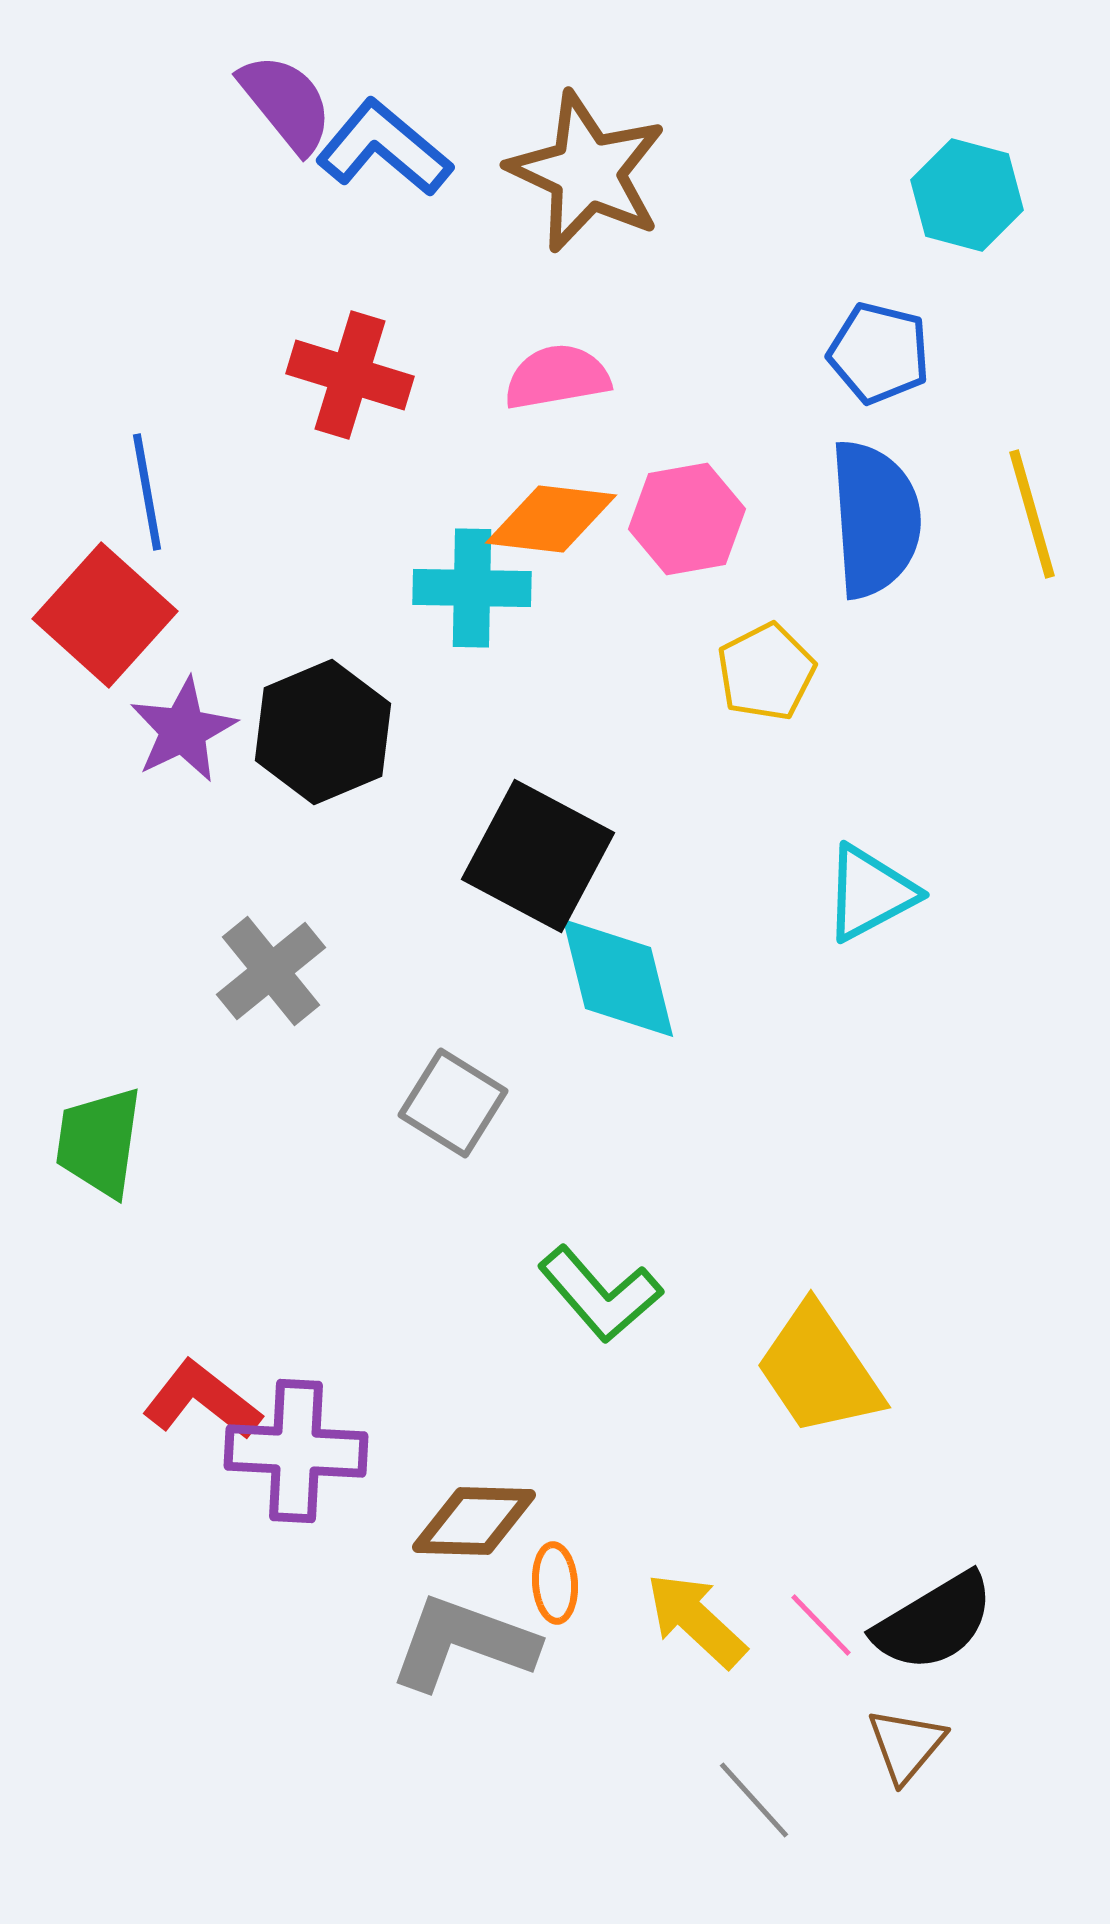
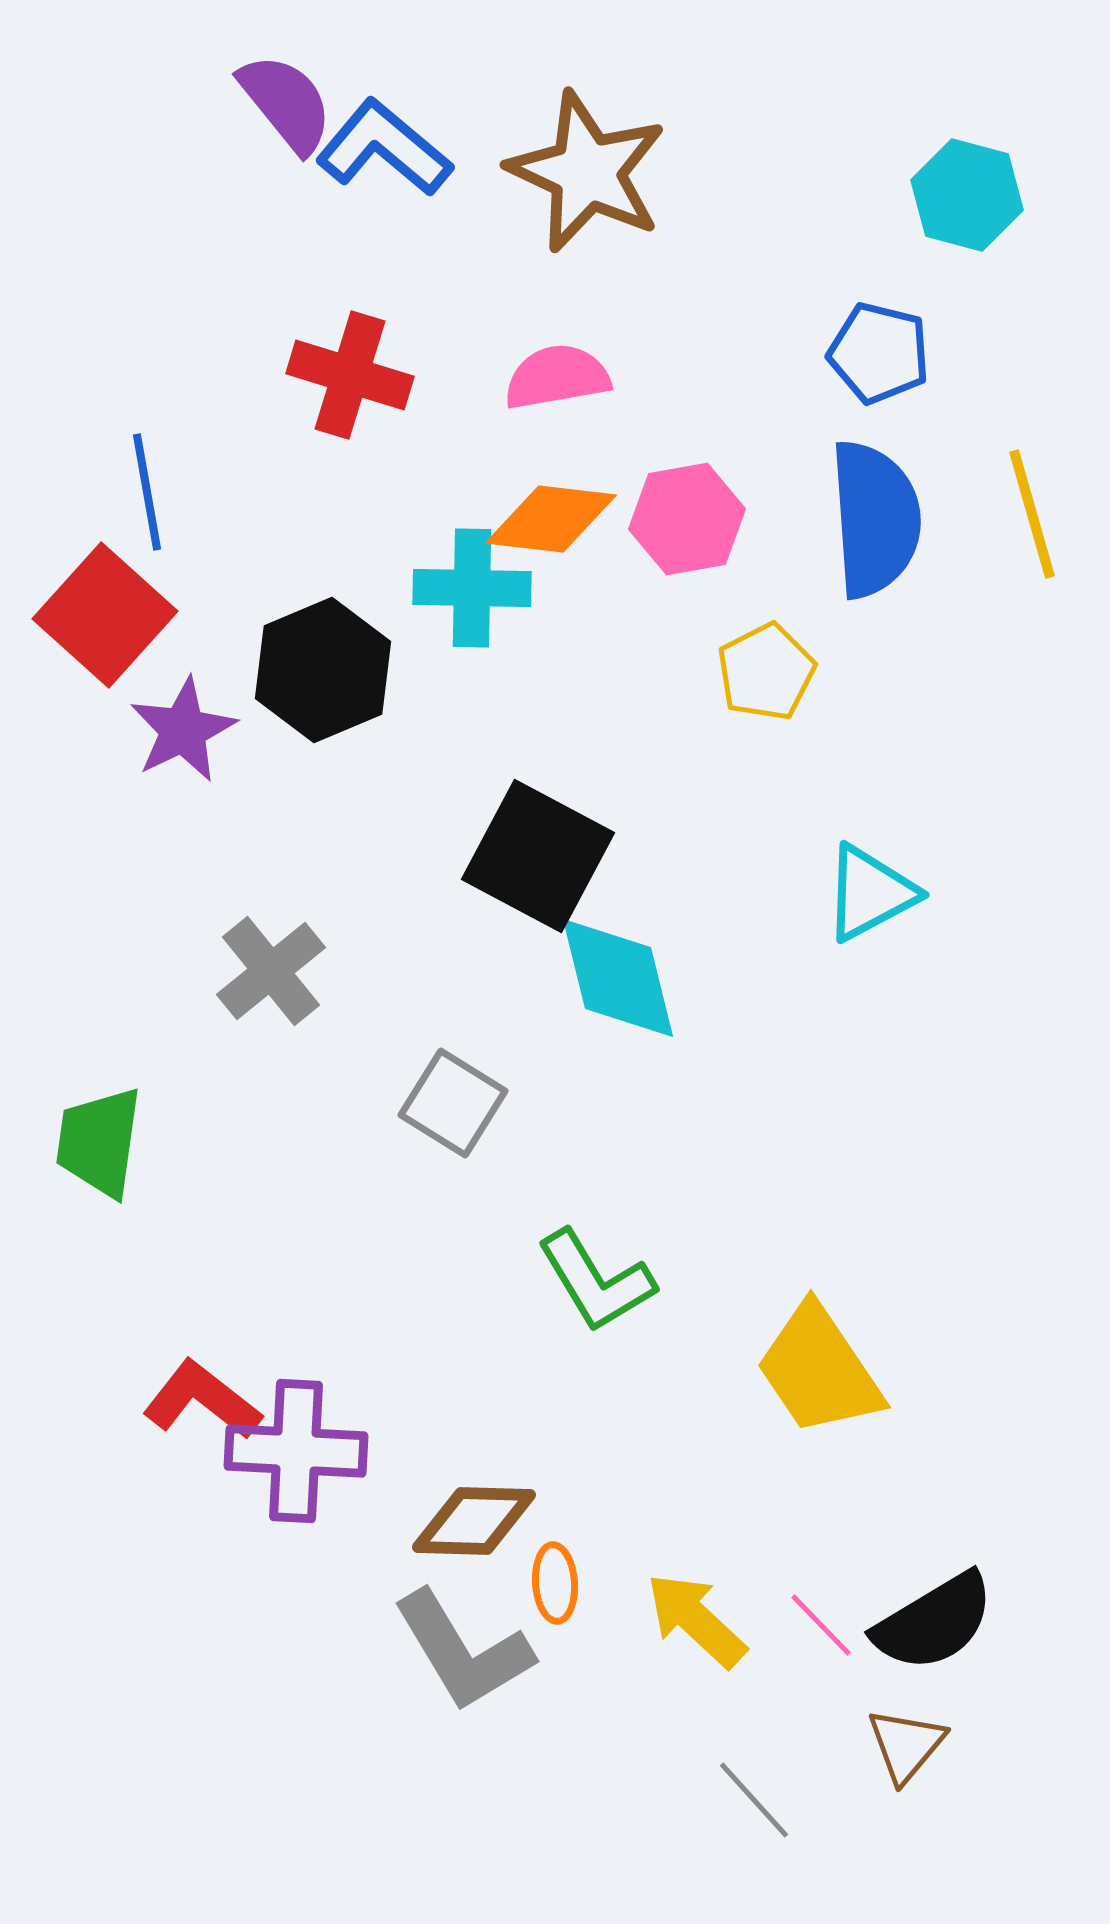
black hexagon: moved 62 px up
green L-shape: moved 4 px left, 13 px up; rotated 10 degrees clockwise
gray L-shape: moved 8 px down; rotated 141 degrees counterclockwise
